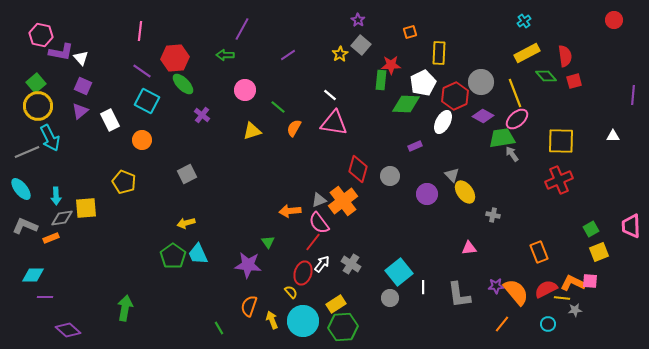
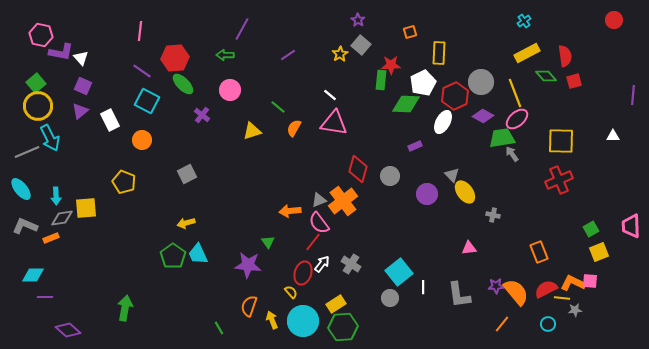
pink circle at (245, 90): moved 15 px left
